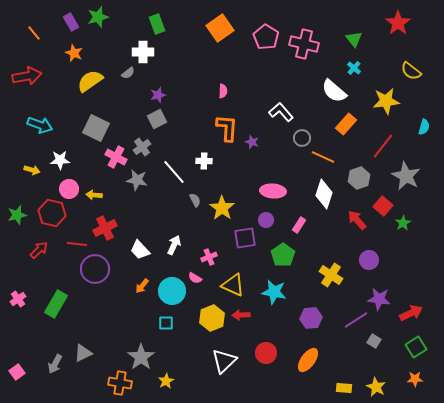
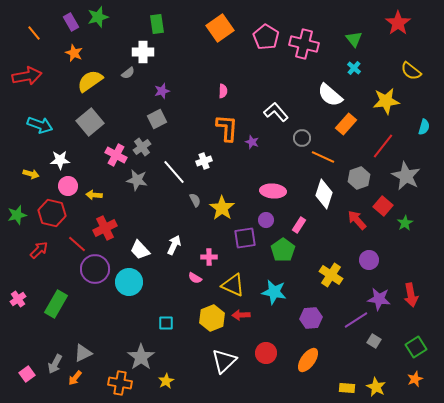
green rectangle at (157, 24): rotated 12 degrees clockwise
white semicircle at (334, 91): moved 4 px left, 4 px down
purple star at (158, 95): moved 4 px right, 4 px up
white L-shape at (281, 112): moved 5 px left
gray square at (96, 128): moved 6 px left, 6 px up; rotated 24 degrees clockwise
pink cross at (116, 157): moved 2 px up
white cross at (204, 161): rotated 21 degrees counterclockwise
yellow arrow at (32, 170): moved 1 px left, 4 px down
pink circle at (69, 189): moved 1 px left, 3 px up
green star at (403, 223): moved 2 px right
red line at (77, 244): rotated 36 degrees clockwise
green pentagon at (283, 255): moved 5 px up
pink cross at (209, 257): rotated 21 degrees clockwise
orange arrow at (142, 286): moved 67 px left, 92 px down
cyan circle at (172, 291): moved 43 px left, 9 px up
red arrow at (411, 313): moved 18 px up; rotated 105 degrees clockwise
pink square at (17, 372): moved 10 px right, 2 px down
orange star at (415, 379): rotated 21 degrees counterclockwise
yellow rectangle at (344, 388): moved 3 px right
